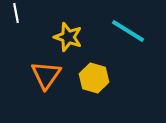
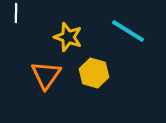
white line: rotated 12 degrees clockwise
yellow hexagon: moved 5 px up
